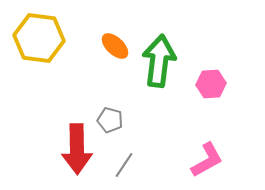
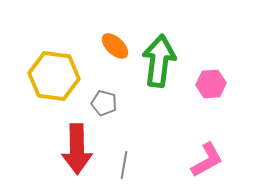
yellow hexagon: moved 15 px right, 38 px down
gray pentagon: moved 6 px left, 17 px up
gray line: rotated 24 degrees counterclockwise
